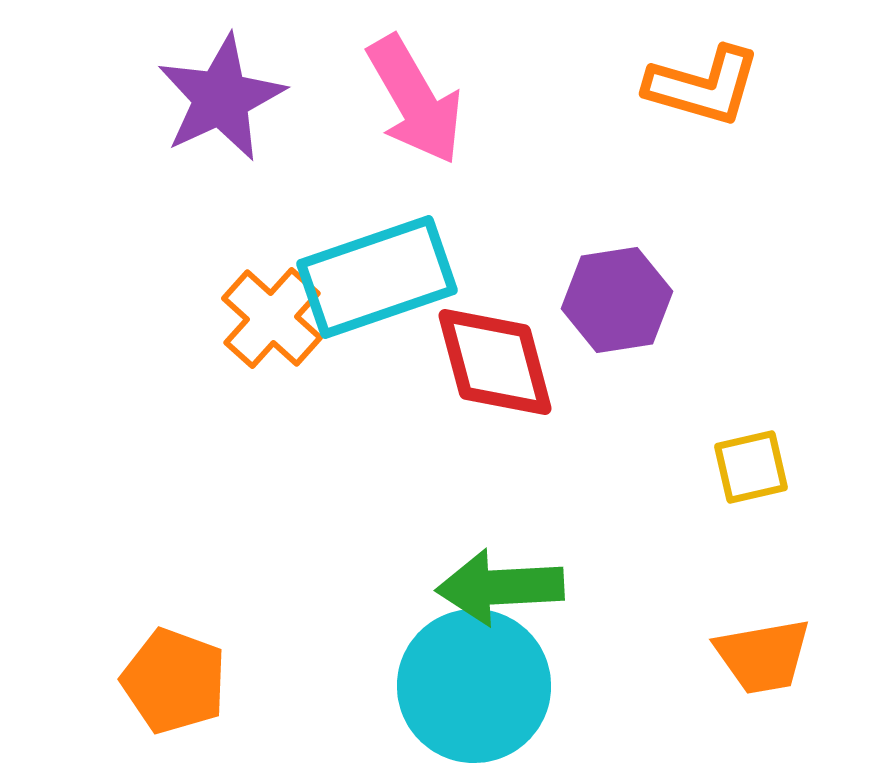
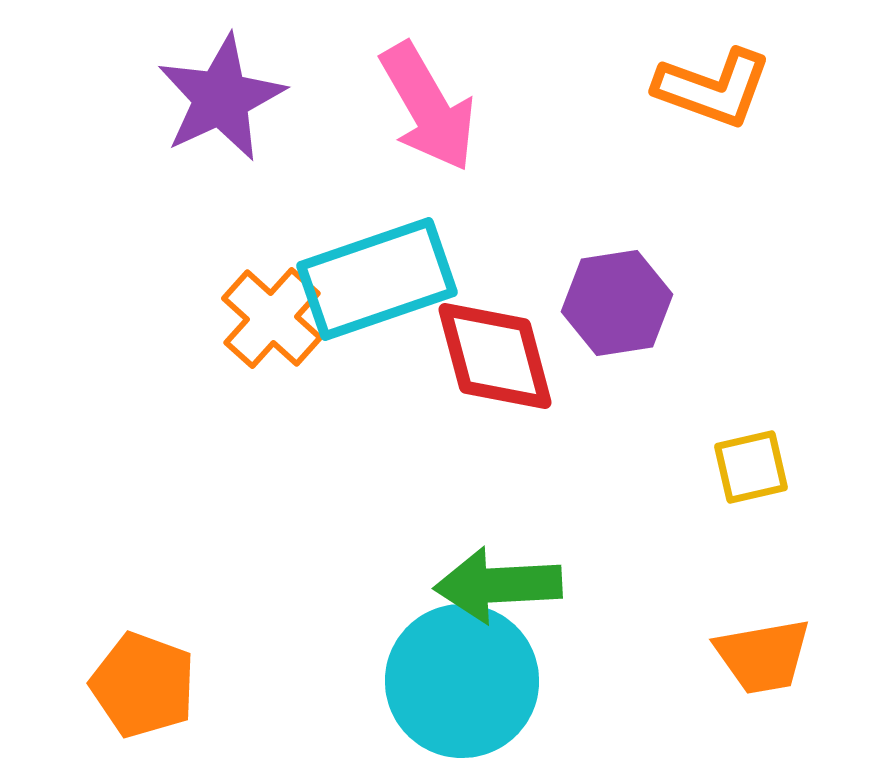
orange L-shape: moved 10 px right, 2 px down; rotated 4 degrees clockwise
pink arrow: moved 13 px right, 7 px down
cyan rectangle: moved 2 px down
purple hexagon: moved 3 px down
red diamond: moved 6 px up
green arrow: moved 2 px left, 2 px up
orange pentagon: moved 31 px left, 4 px down
cyan circle: moved 12 px left, 5 px up
